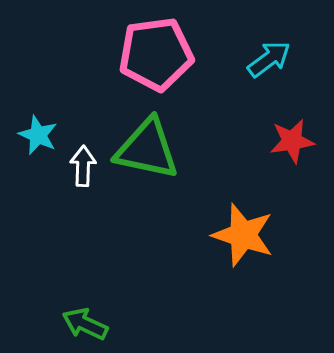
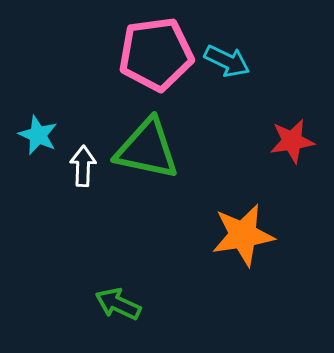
cyan arrow: moved 42 px left, 2 px down; rotated 63 degrees clockwise
orange star: rotated 28 degrees counterclockwise
green arrow: moved 33 px right, 20 px up
